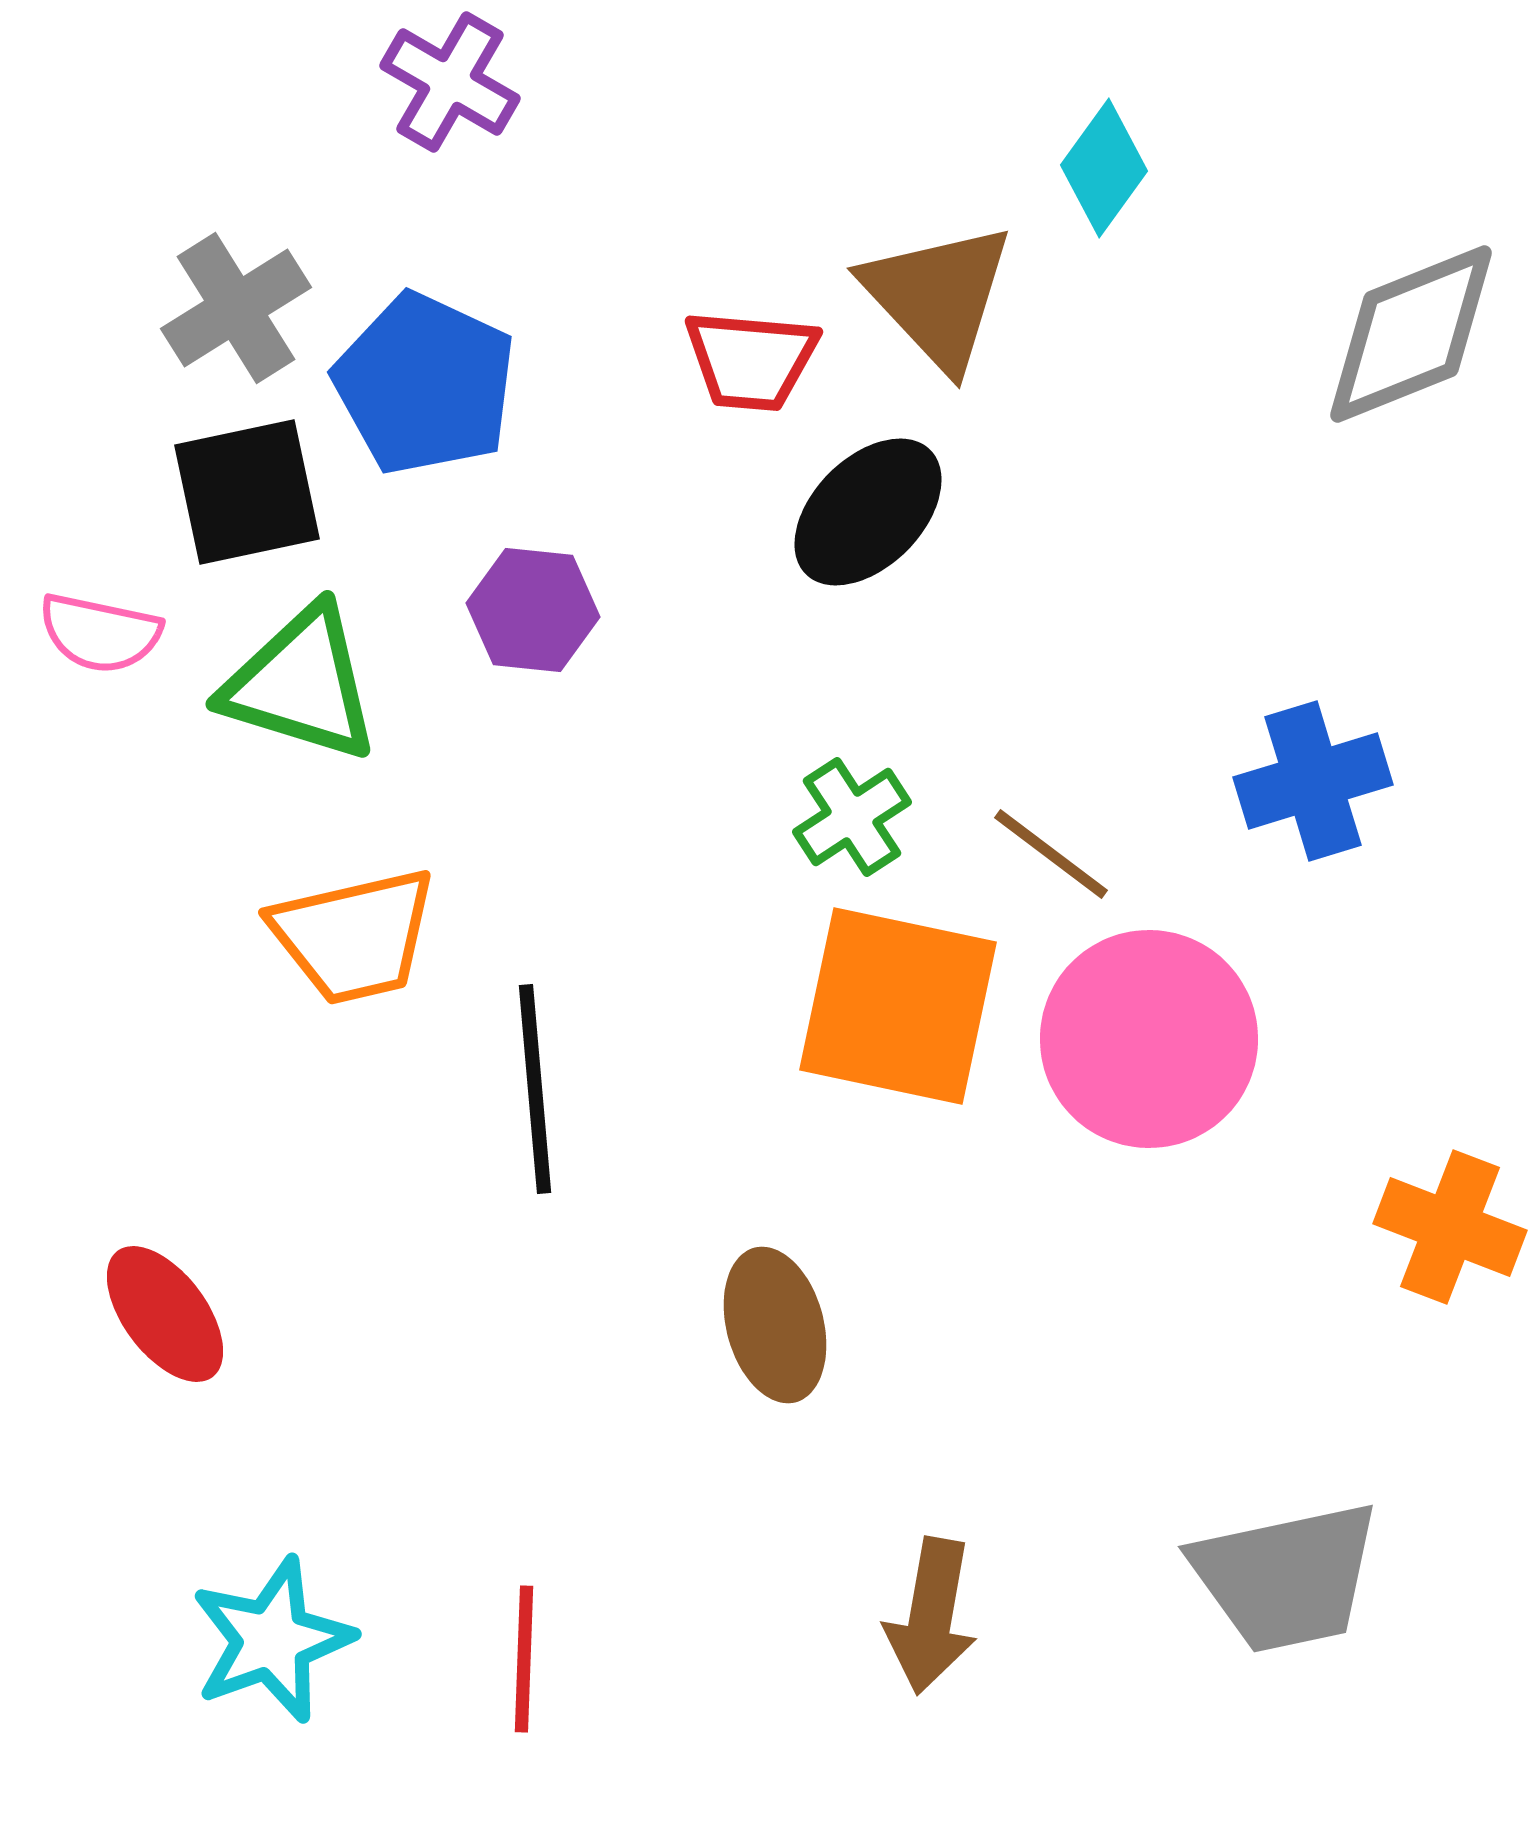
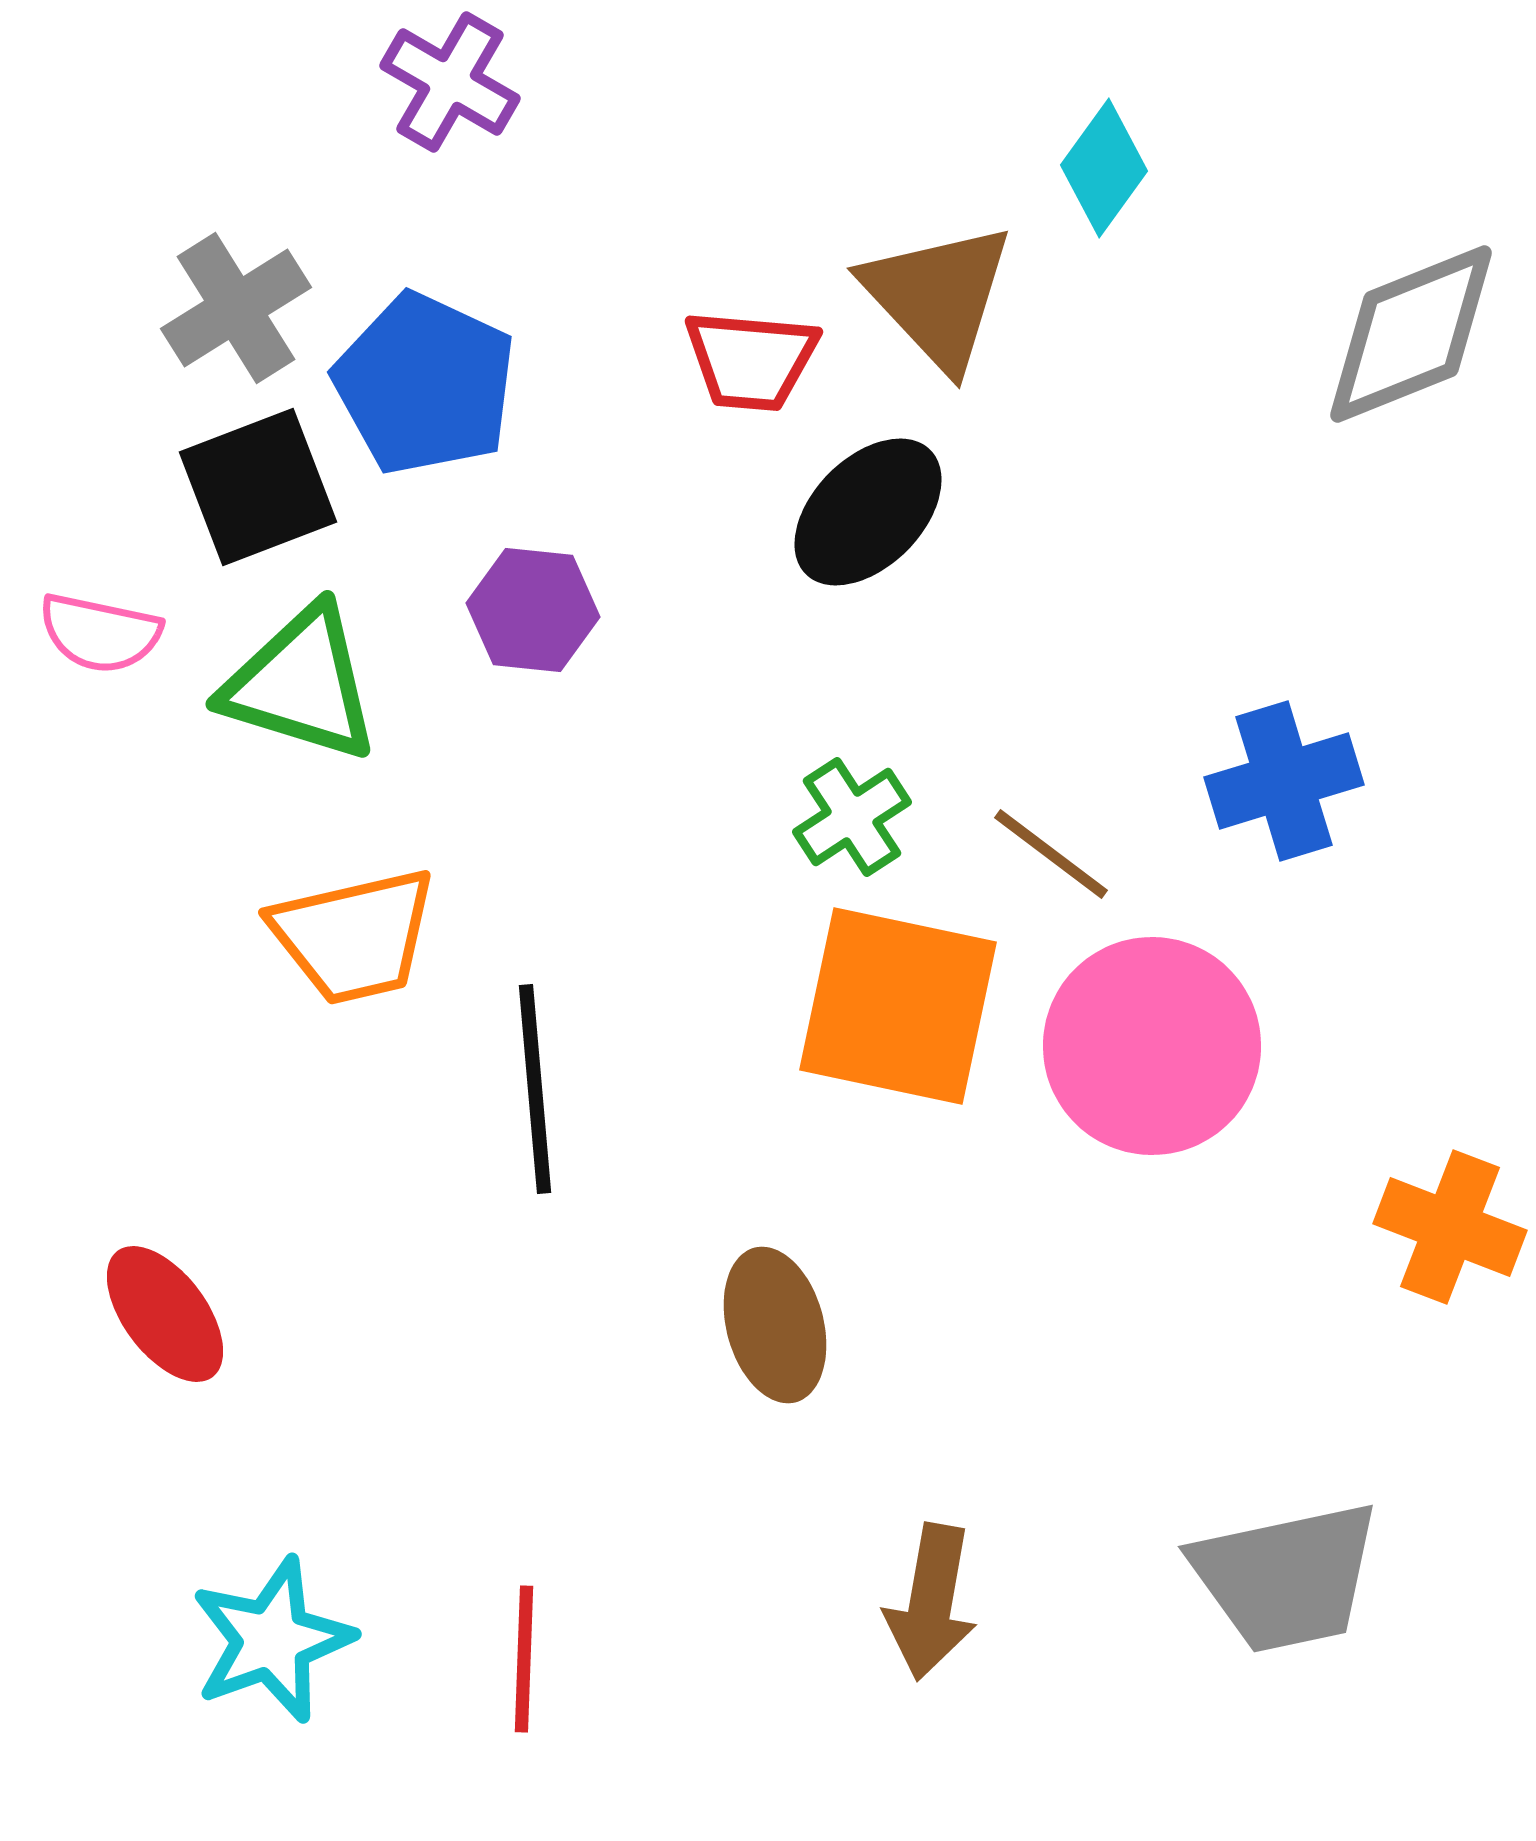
black square: moved 11 px right, 5 px up; rotated 9 degrees counterclockwise
blue cross: moved 29 px left
pink circle: moved 3 px right, 7 px down
brown arrow: moved 14 px up
